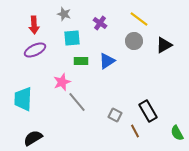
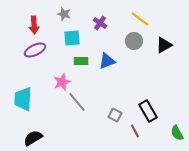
yellow line: moved 1 px right
blue triangle: rotated 12 degrees clockwise
